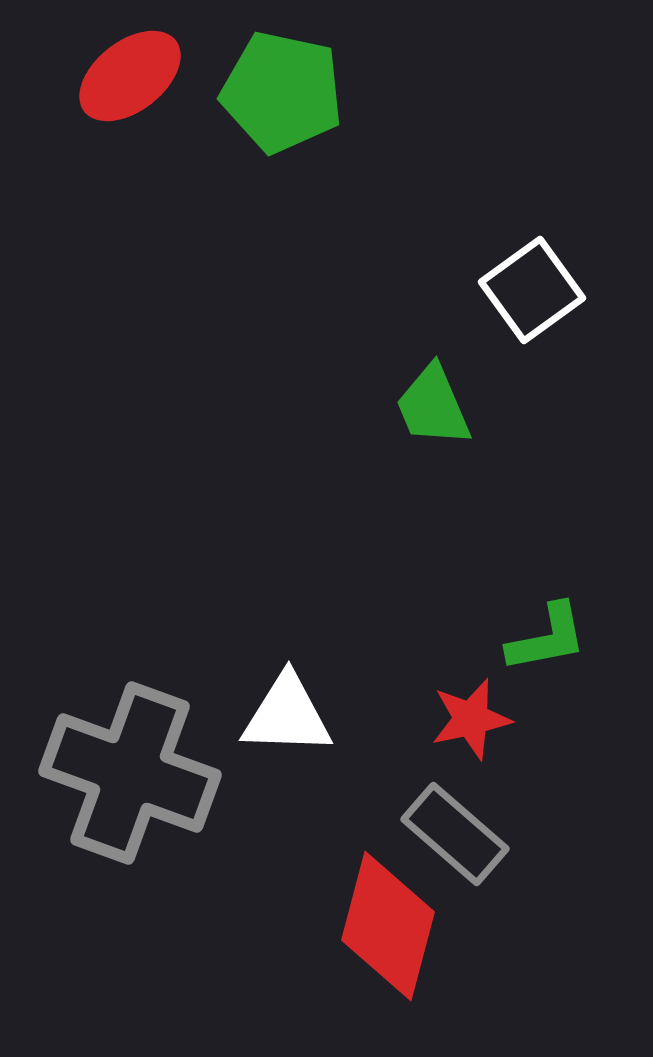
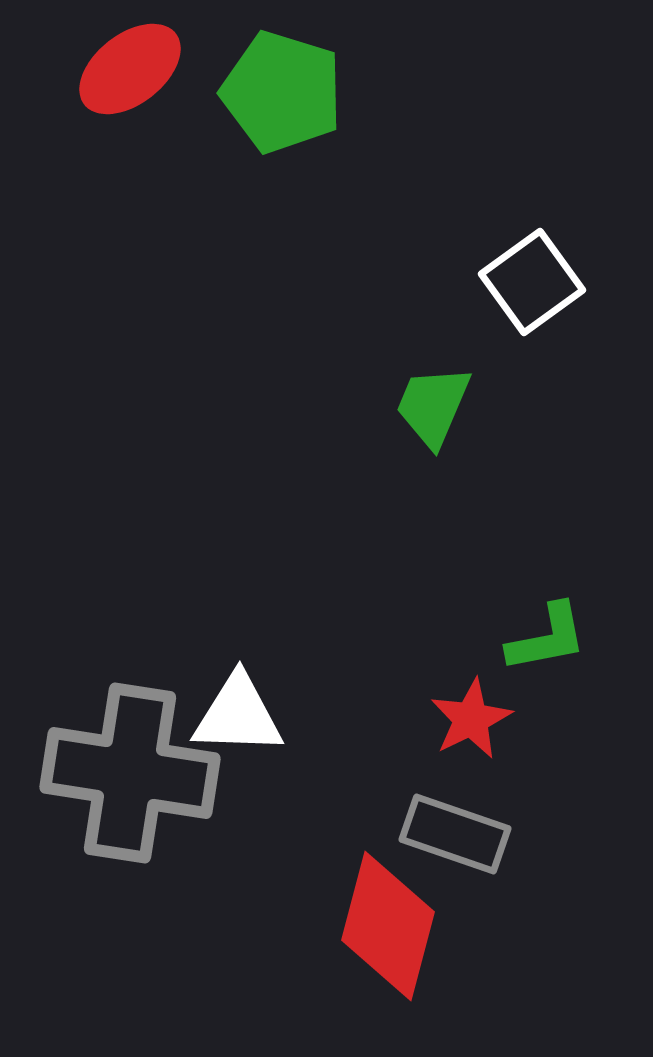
red ellipse: moved 7 px up
green pentagon: rotated 5 degrees clockwise
white square: moved 8 px up
green trapezoid: rotated 46 degrees clockwise
white triangle: moved 49 px left
red star: rotated 14 degrees counterclockwise
gray cross: rotated 11 degrees counterclockwise
gray rectangle: rotated 22 degrees counterclockwise
